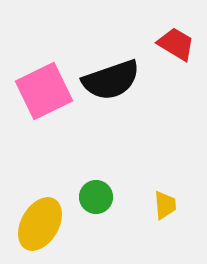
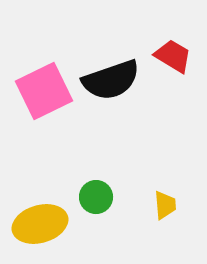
red trapezoid: moved 3 px left, 12 px down
yellow ellipse: rotated 44 degrees clockwise
